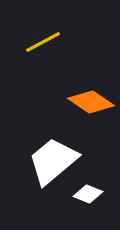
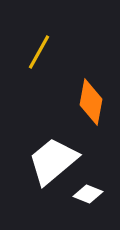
yellow line: moved 4 px left, 10 px down; rotated 33 degrees counterclockwise
orange diamond: rotated 66 degrees clockwise
